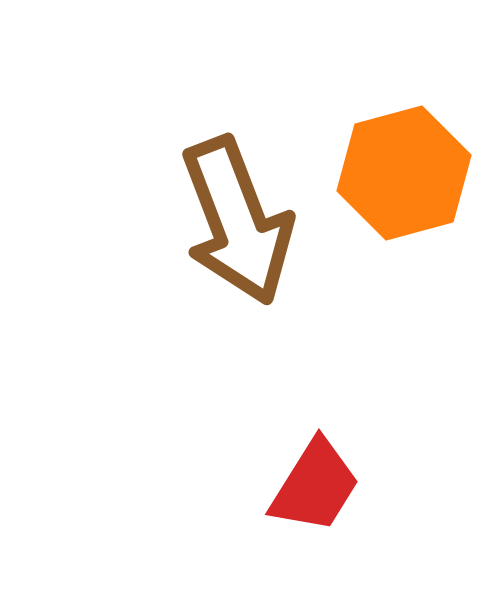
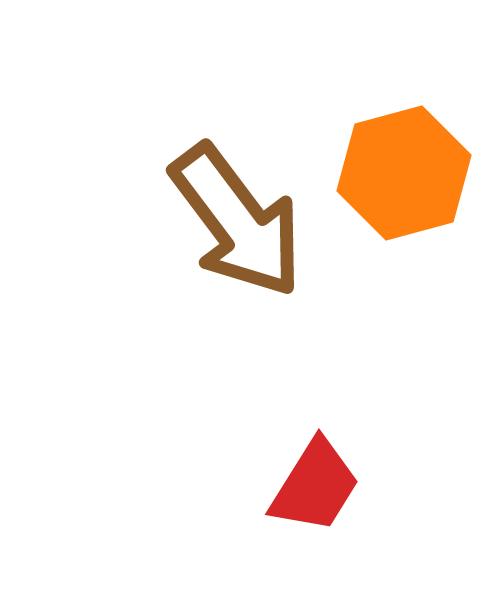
brown arrow: rotated 16 degrees counterclockwise
